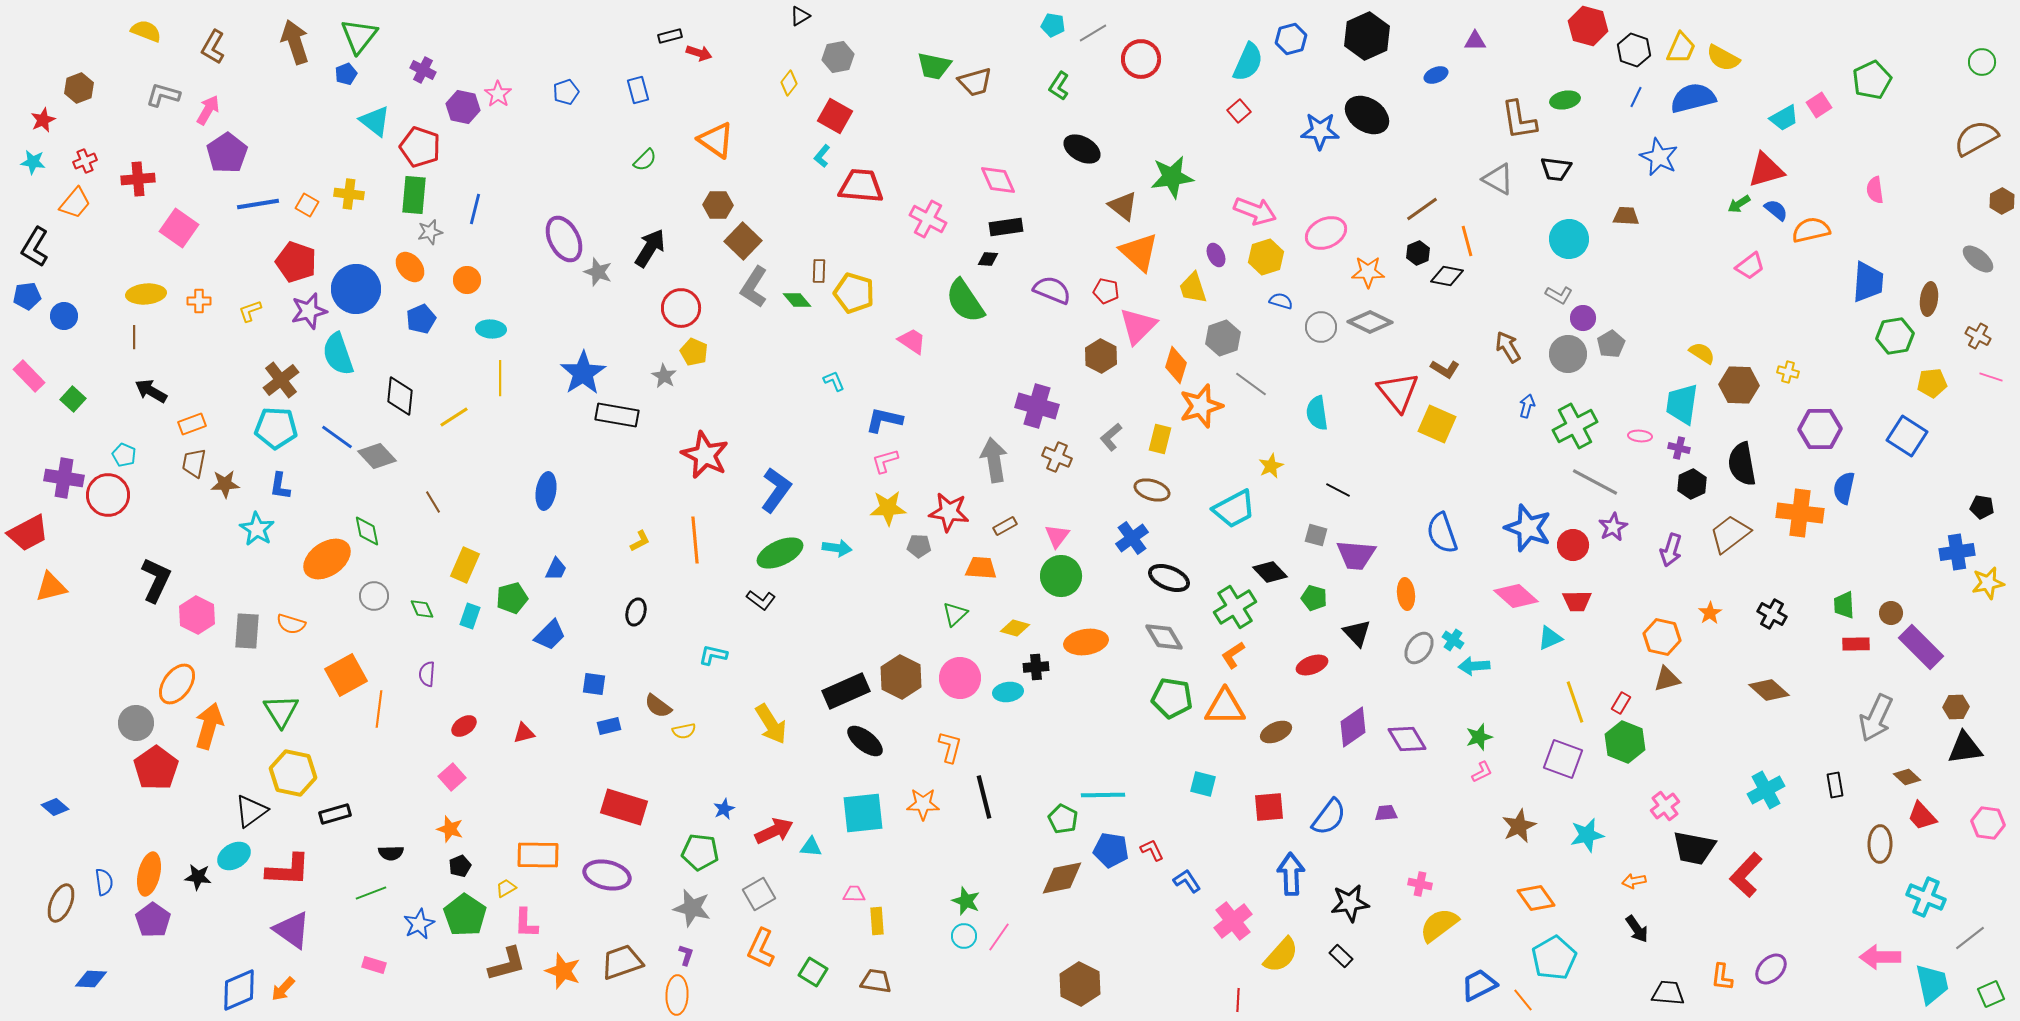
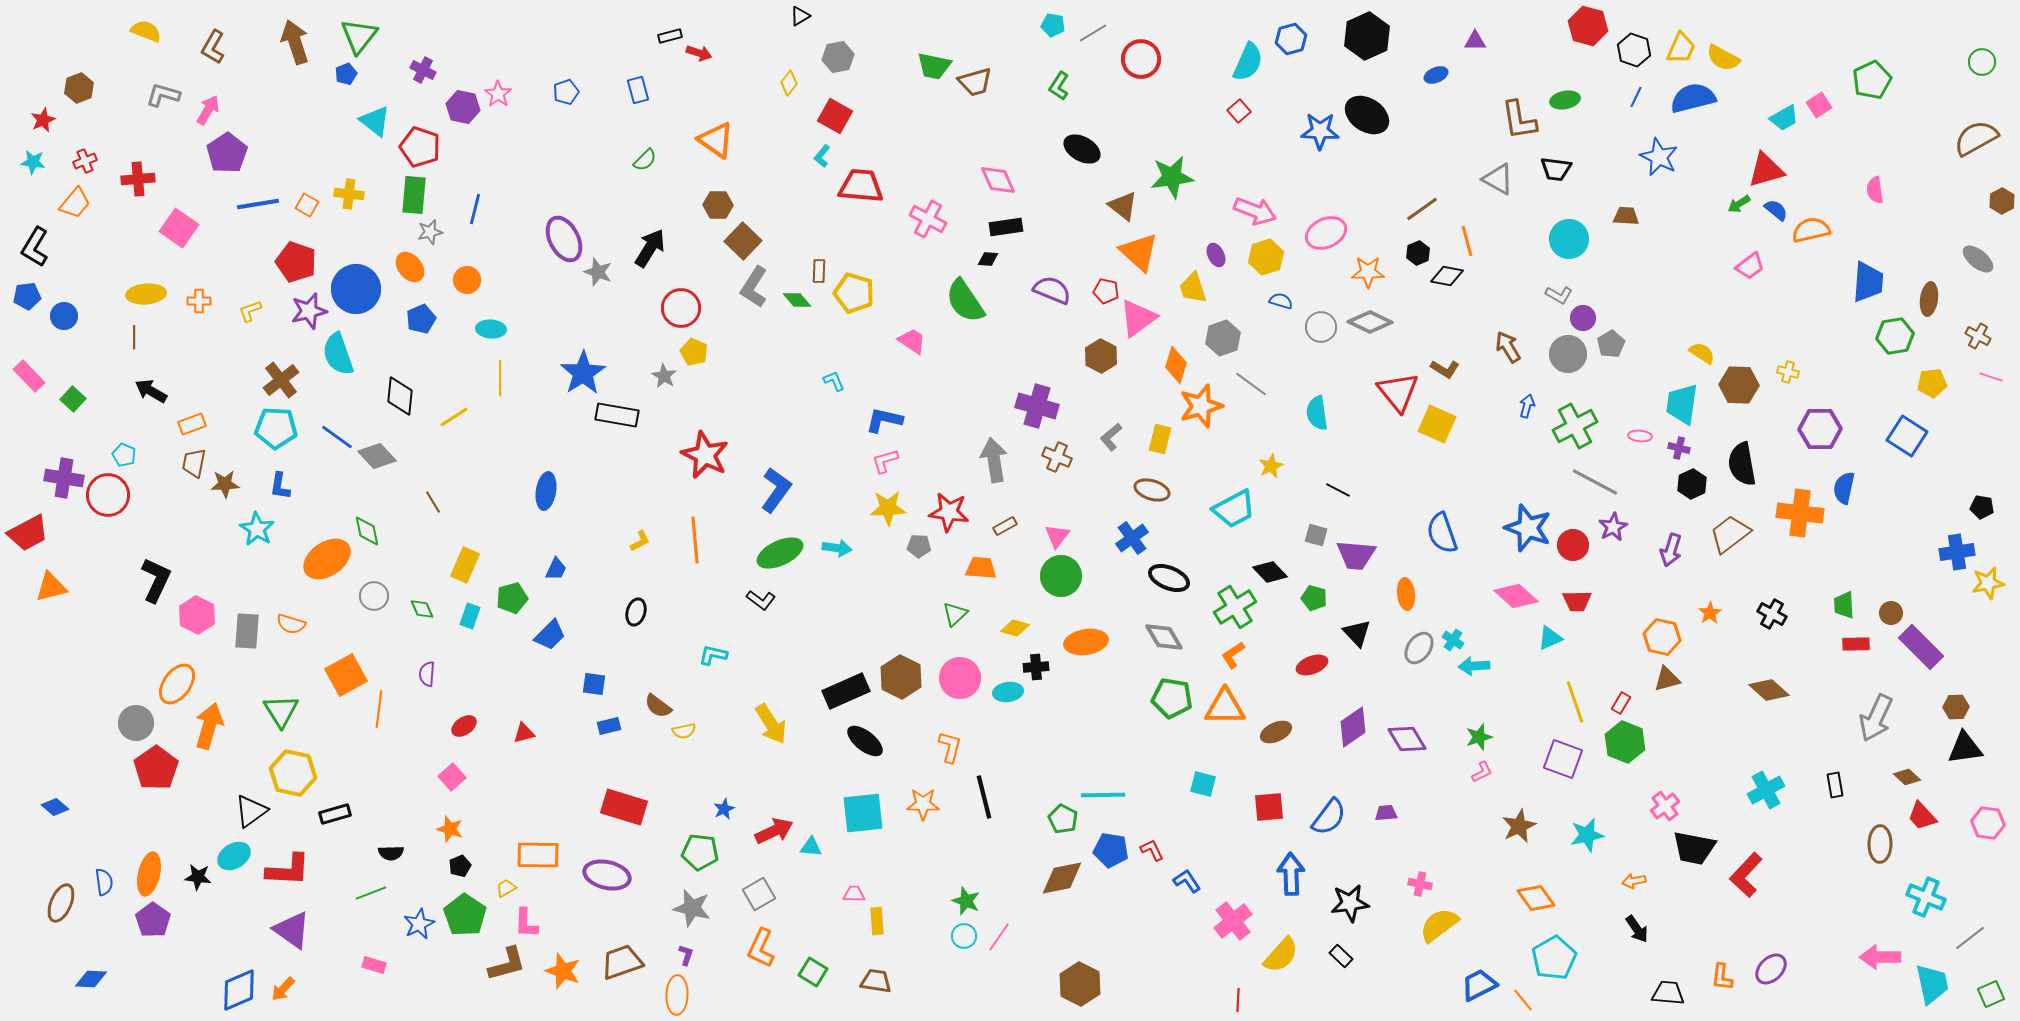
pink triangle at (1138, 326): moved 8 px up; rotated 9 degrees clockwise
